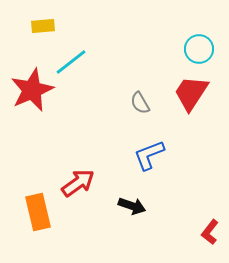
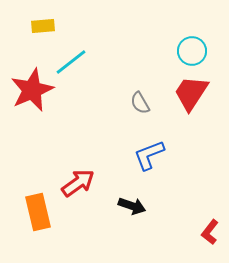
cyan circle: moved 7 px left, 2 px down
